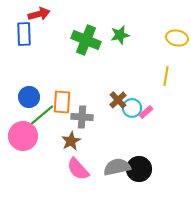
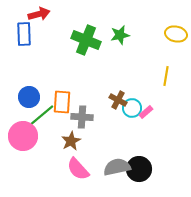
yellow ellipse: moved 1 px left, 4 px up
brown cross: rotated 18 degrees counterclockwise
